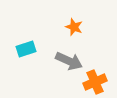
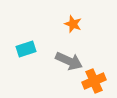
orange star: moved 1 px left, 3 px up
orange cross: moved 1 px left, 1 px up
